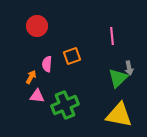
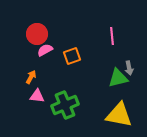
red circle: moved 8 px down
pink semicircle: moved 2 px left, 14 px up; rotated 56 degrees clockwise
green triangle: rotated 30 degrees clockwise
